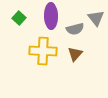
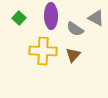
gray triangle: rotated 24 degrees counterclockwise
gray semicircle: rotated 48 degrees clockwise
brown triangle: moved 2 px left, 1 px down
